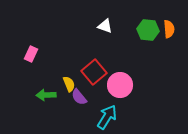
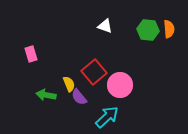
pink rectangle: rotated 42 degrees counterclockwise
green arrow: rotated 12 degrees clockwise
cyan arrow: rotated 15 degrees clockwise
